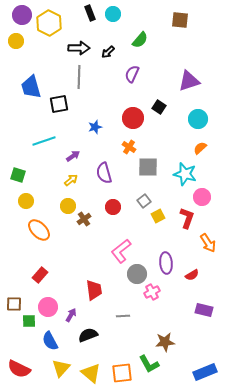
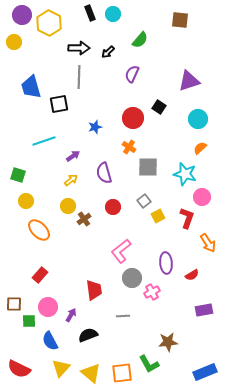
yellow circle at (16, 41): moved 2 px left, 1 px down
gray circle at (137, 274): moved 5 px left, 4 px down
purple rectangle at (204, 310): rotated 24 degrees counterclockwise
brown star at (165, 342): moved 3 px right
